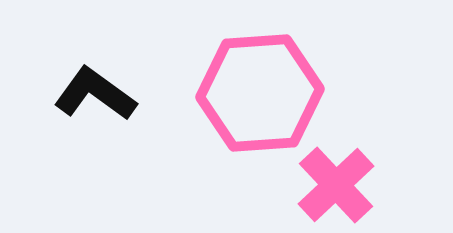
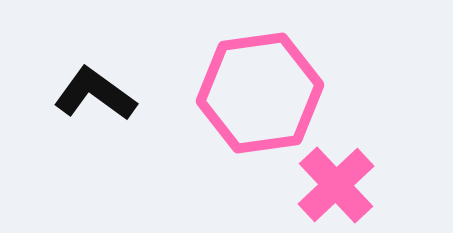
pink hexagon: rotated 4 degrees counterclockwise
